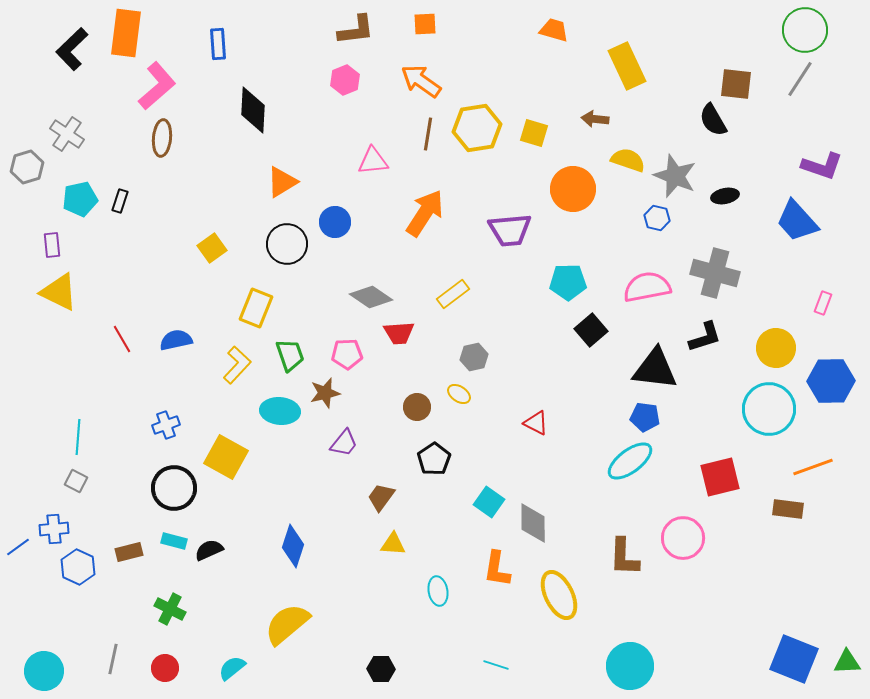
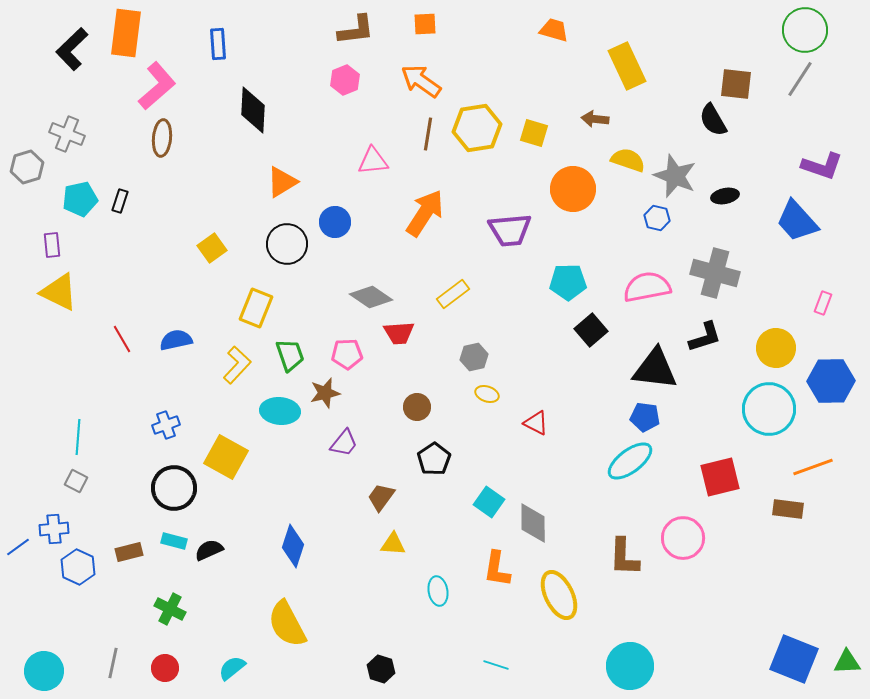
gray cross at (67, 134): rotated 12 degrees counterclockwise
yellow ellipse at (459, 394): moved 28 px right; rotated 15 degrees counterclockwise
yellow semicircle at (287, 624): rotated 78 degrees counterclockwise
gray line at (113, 659): moved 4 px down
black hexagon at (381, 669): rotated 16 degrees clockwise
